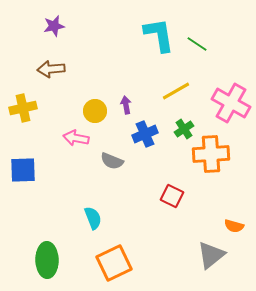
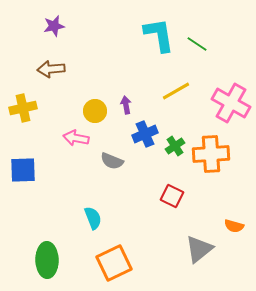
green cross: moved 9 px left, 17 px down
gray triangle: moved 12 px left, 6 px up
